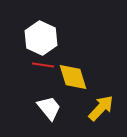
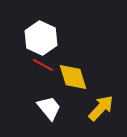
red line: rotated 20 degrees clockwise
